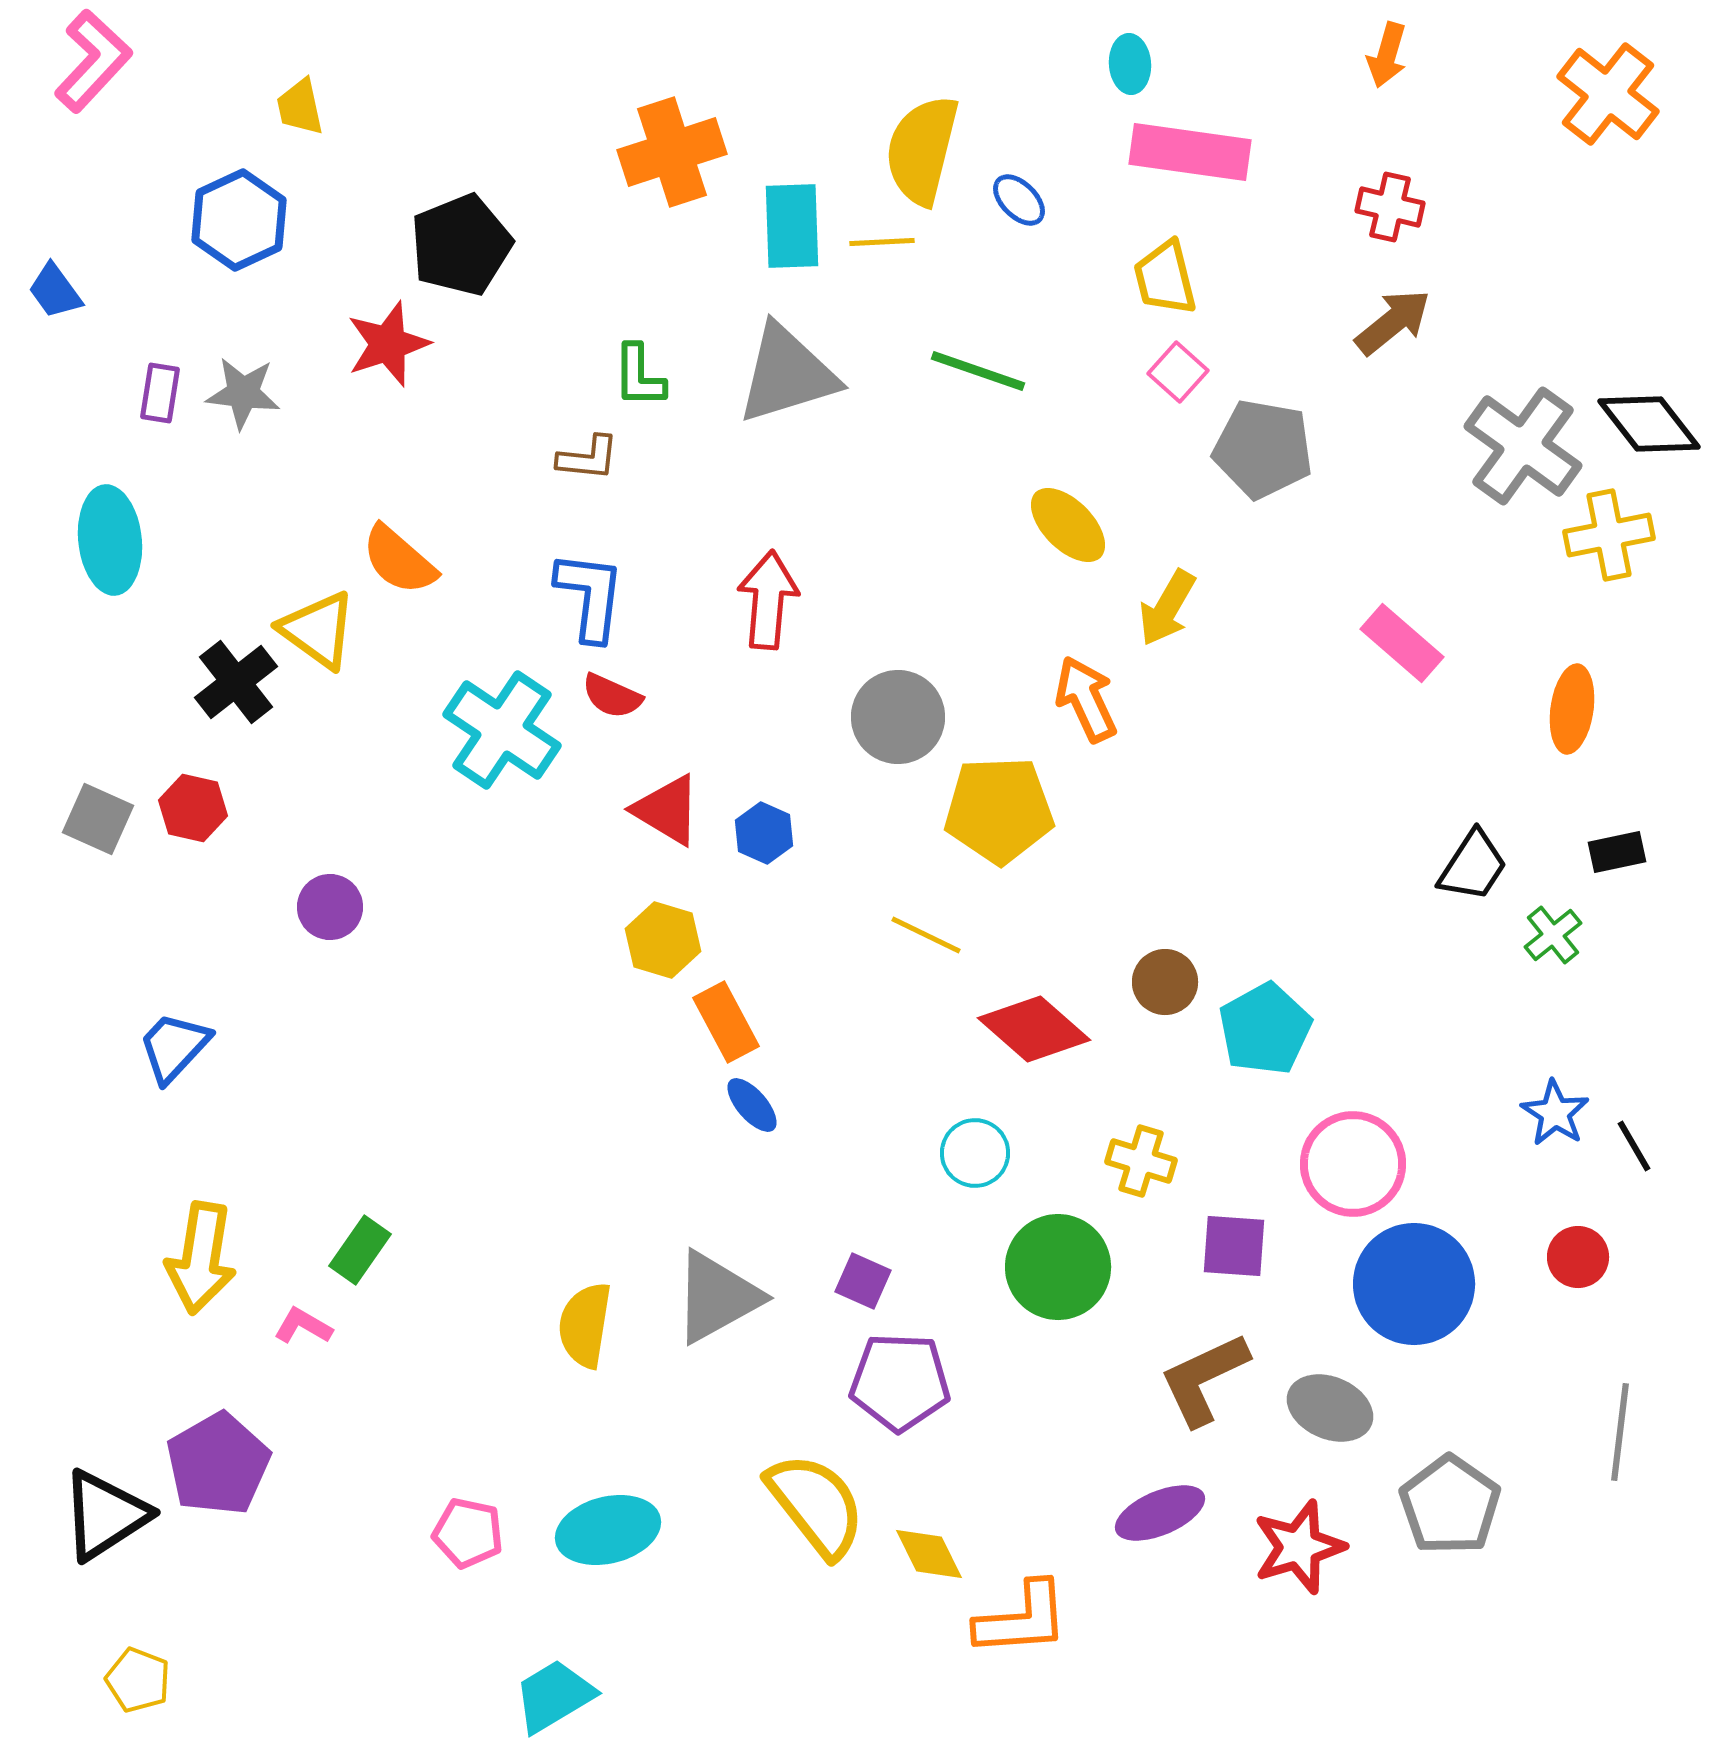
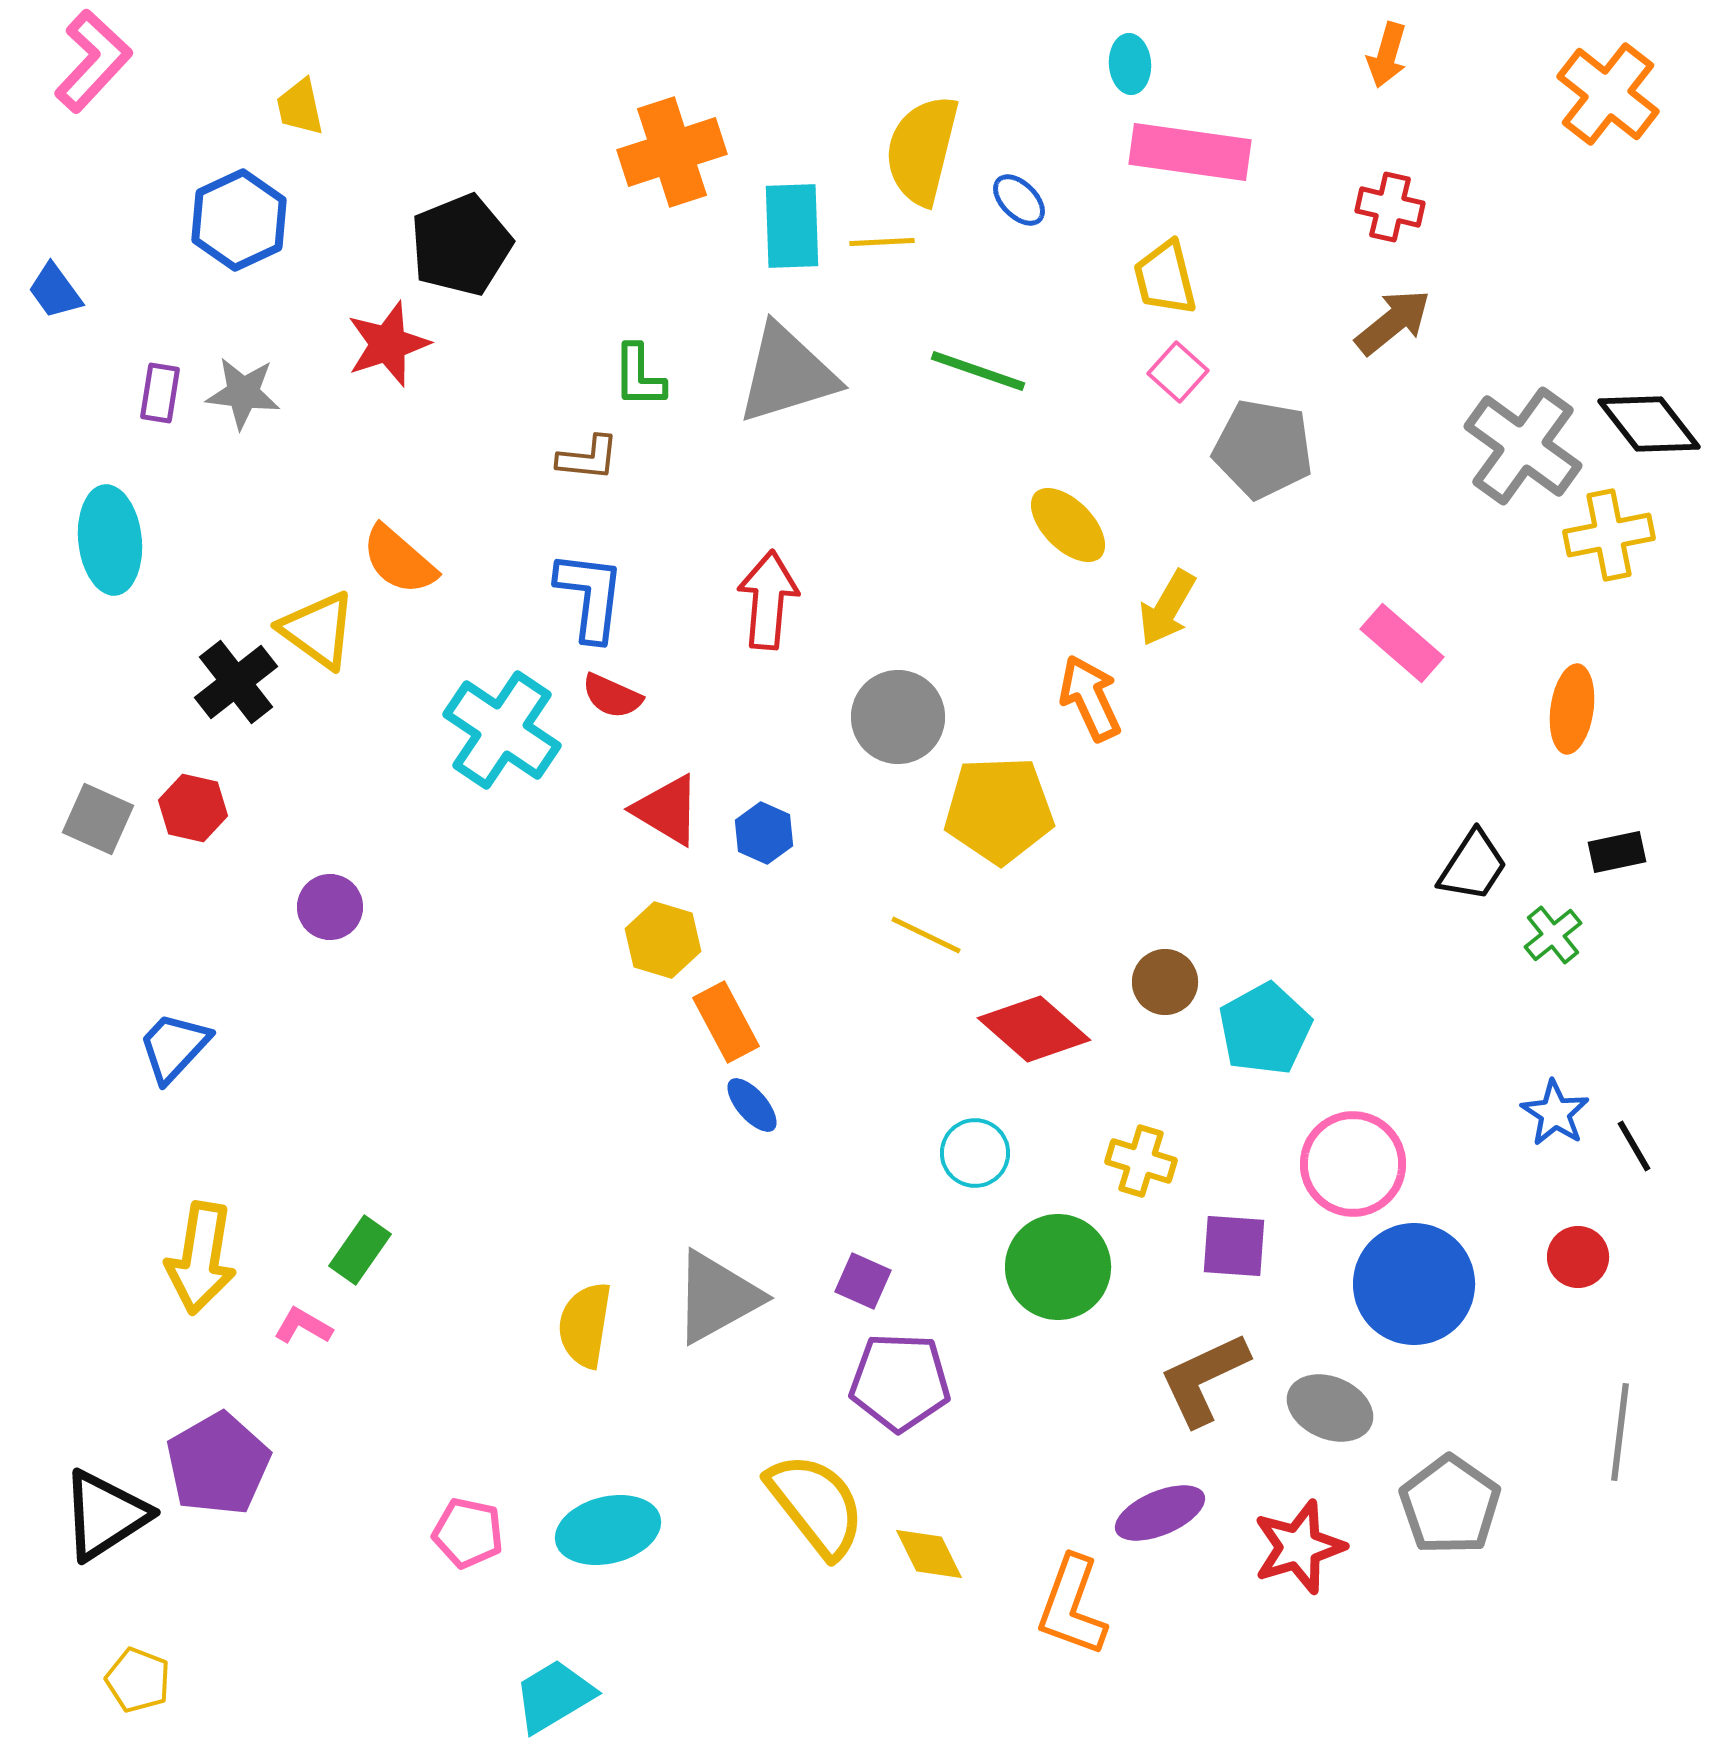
orange arrow at (1086, 699): moved 4 px right, 1 px up
orange L-shape at (1022, 1619): moved 50 px right, 13 px up; rotated 114 degrees clockwise
